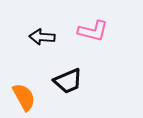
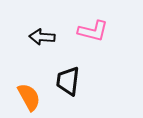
black trapezoid: rotated 120 degrees clockwise
orange semicircle: moved 5 px right
